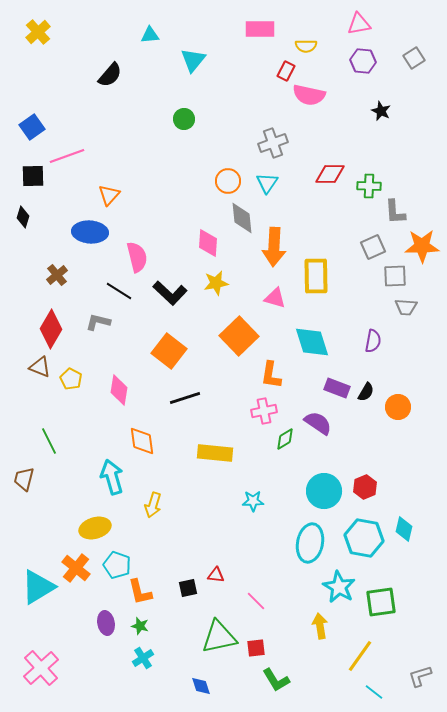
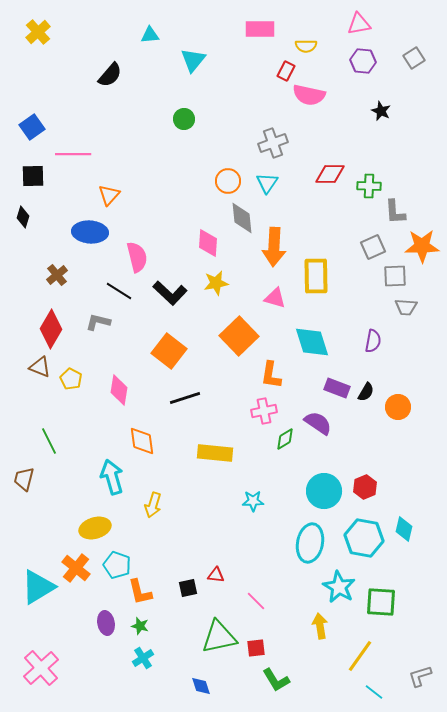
pink line at (67, 156): moved 6 px right, 2 px up; rotated 20 degrees clockwise
green square at (381, 602): rotated 12 degrees clockwise
